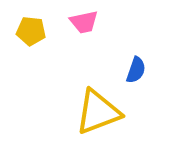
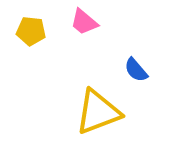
pink trapezoid: rotated 52 degrees clockwise
blue semicircle: rotated 120 degrees clockwise
